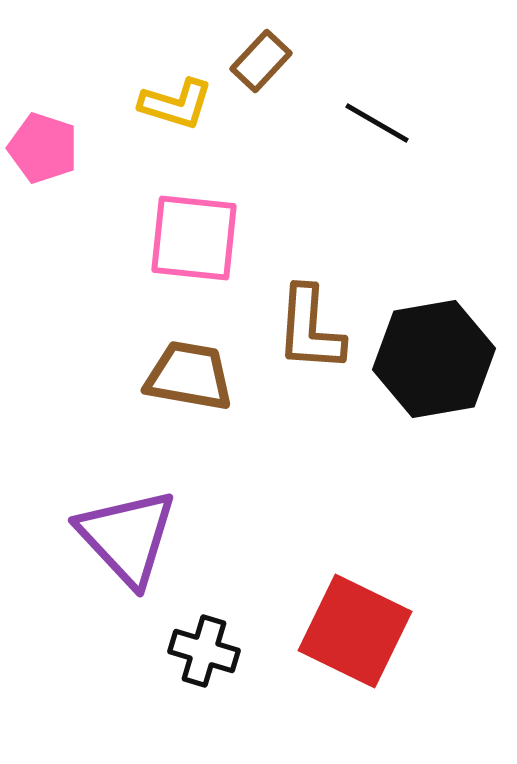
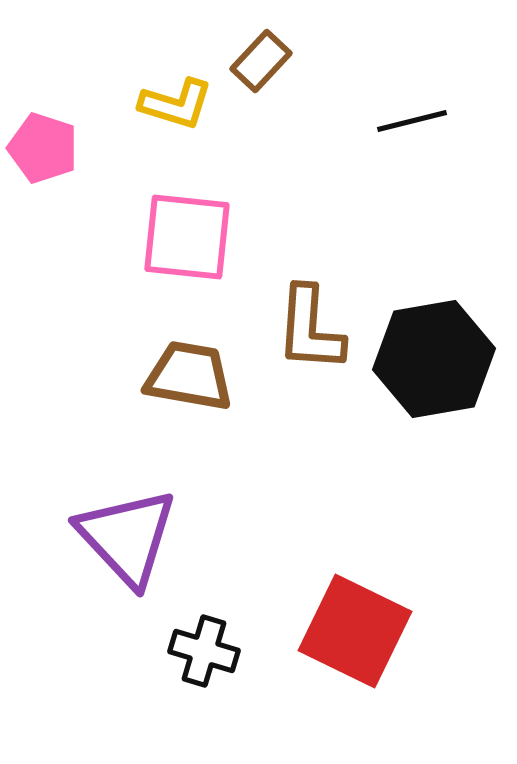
black line: moved 35 px right, 2 px up; rotated 44 degrees counterclockwise
pink square: moved 7 px left, 1 px up
